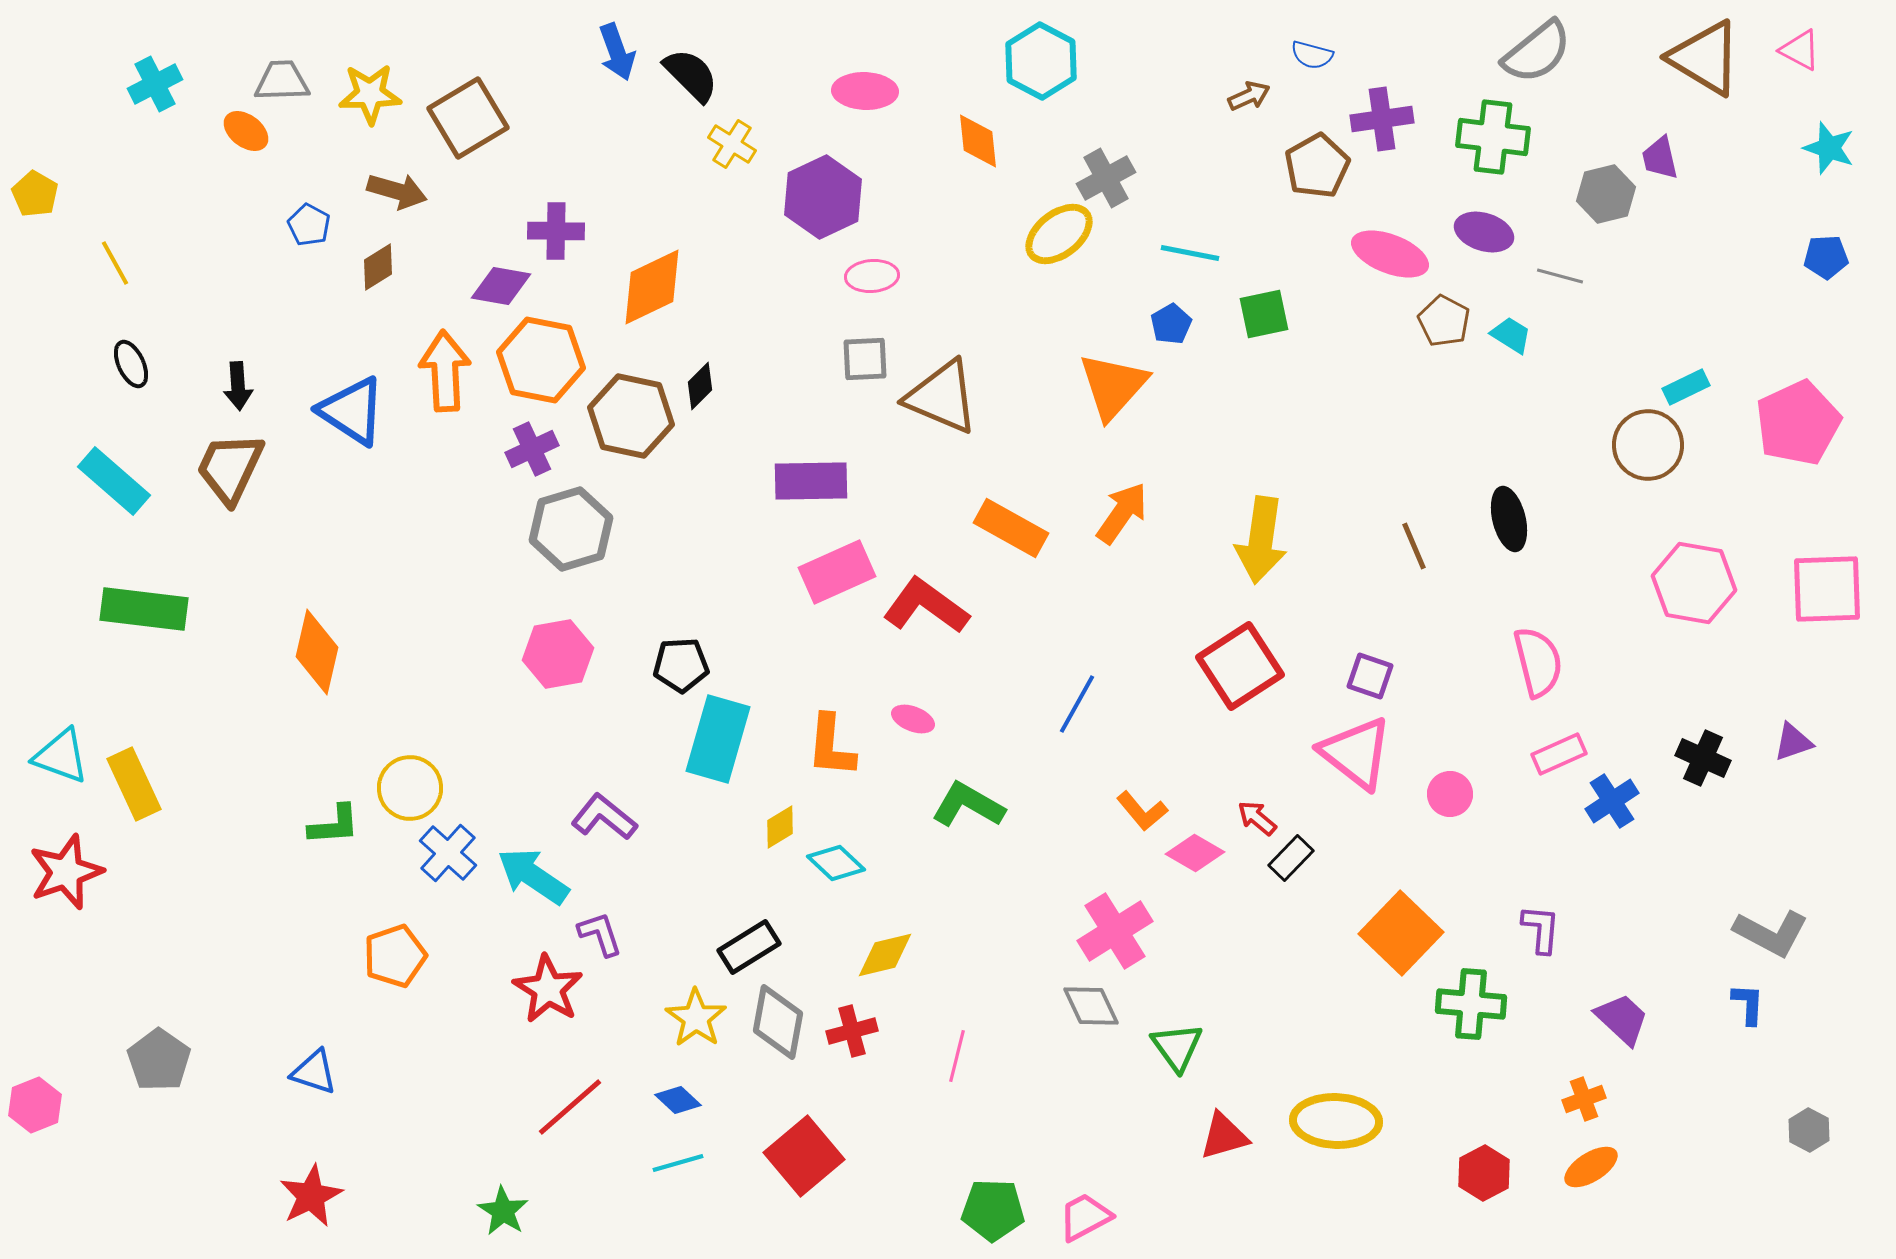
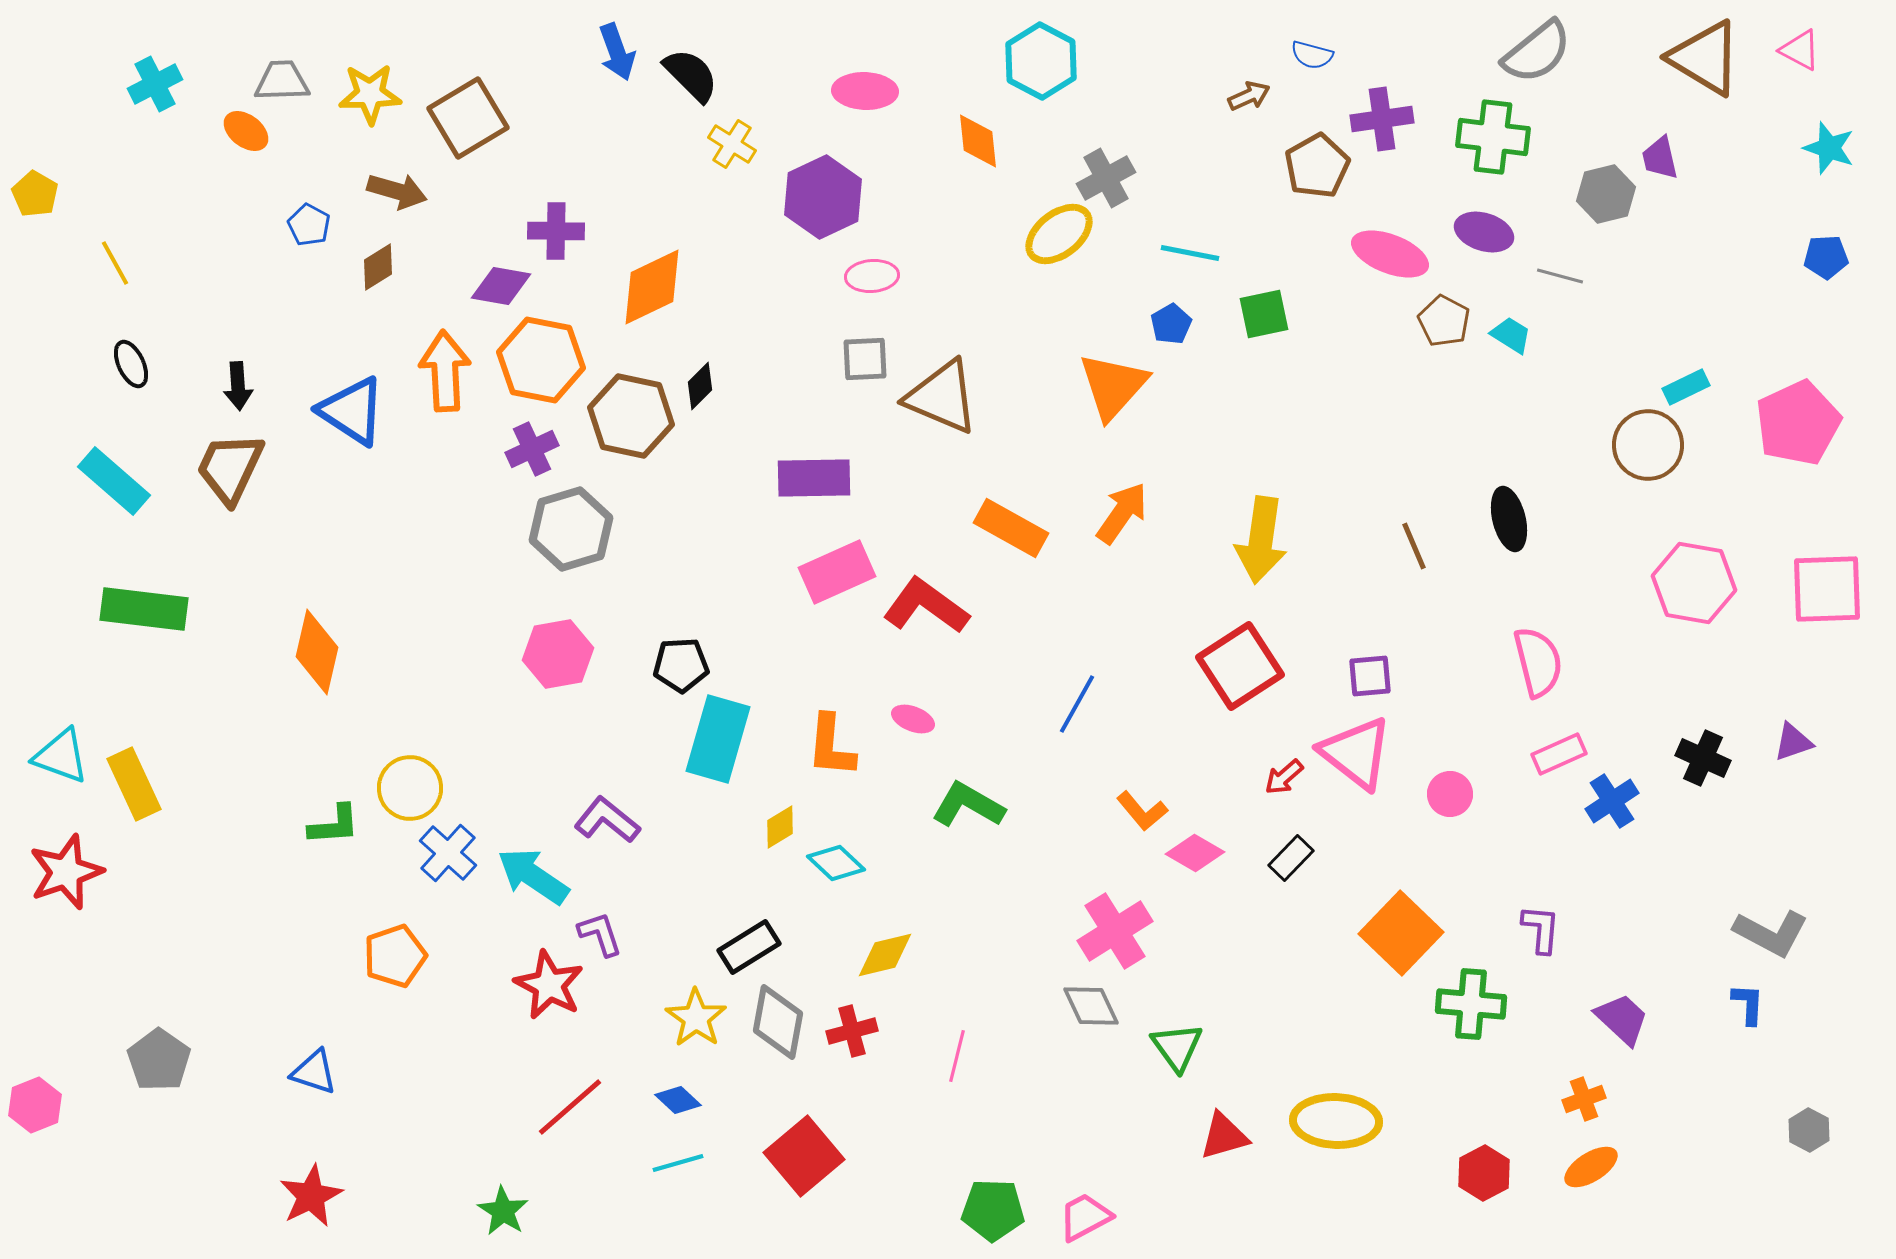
purple rectangle at (811, 481): moved 3 px right, 3 px up
purple square at (1370, 676): rotated 24 degrees counterclockwise
purple L-shape at (604, 817): moved 3 px right, 3 px down
red arrow at (1257, 818): moved 27 px right, 41 px up; rotated 81 degrees counterclockwise
red star at (548, 989): moved 1 px right, 4 px up; rotated 4 degrees counterclockwise
